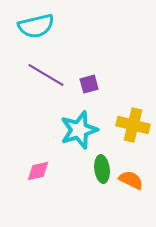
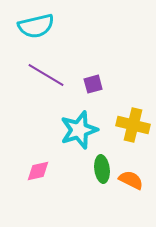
purple square: moved 4 px right
